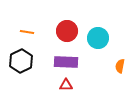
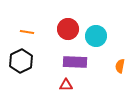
red circle: moved 1 px right, 2 px up
cyan circle: moved 2 px left, 2 px up
purple rectangle: moved 9 px right
